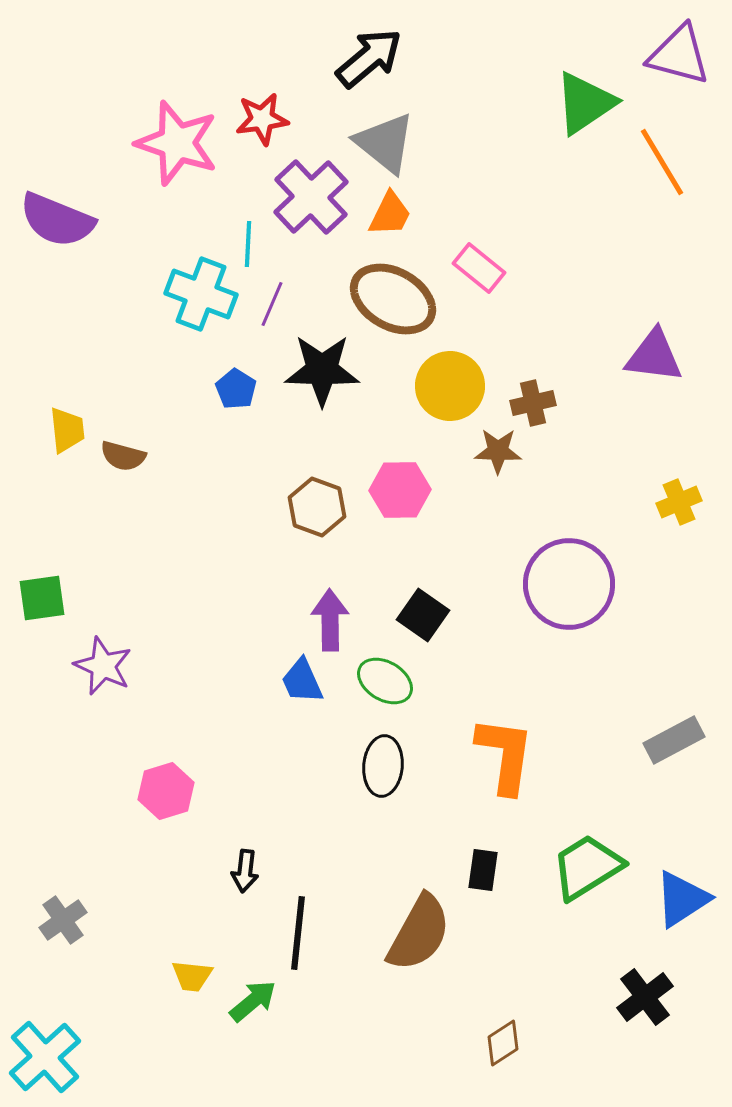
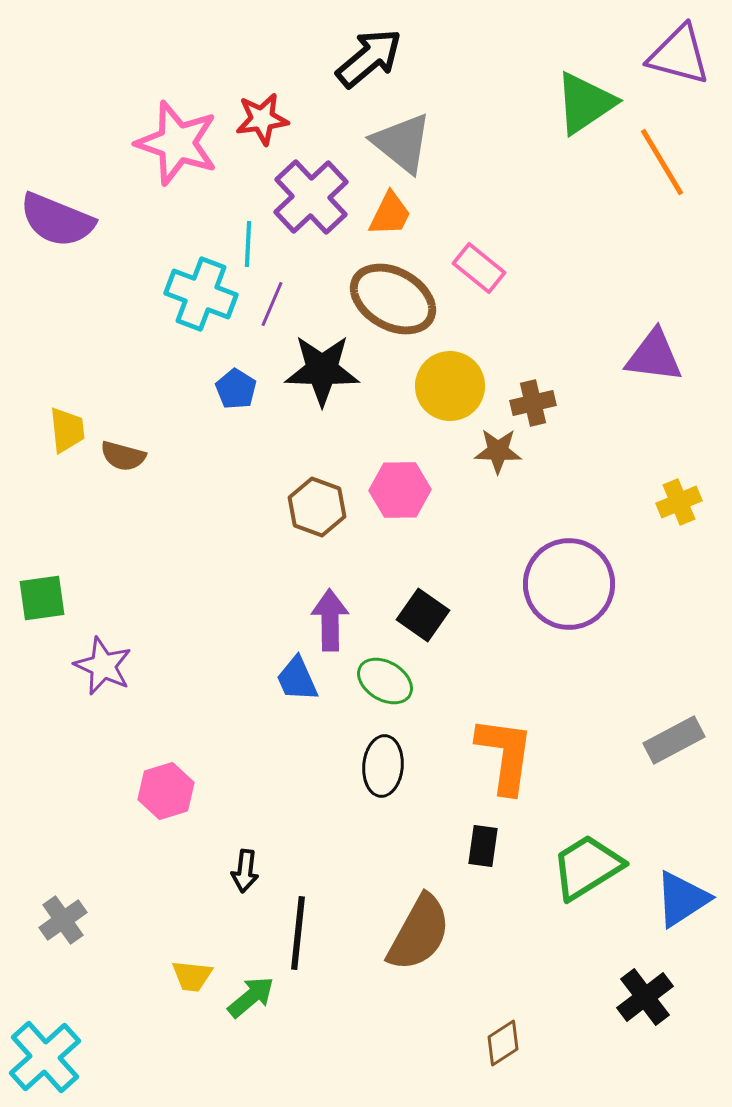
gray triangle at (385, 143): moved 17 px right
blue trapezoid at (302, 681): moved 5 px left, 2 px up
black rectangle at (483, 870): moved 24 px up
green arrow at (253, 1001): moved 2 px left, 4 px up
